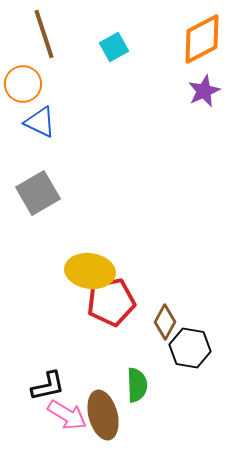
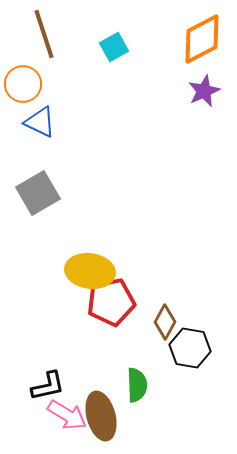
brown ellipse: moved 2 px left, 1 px down
